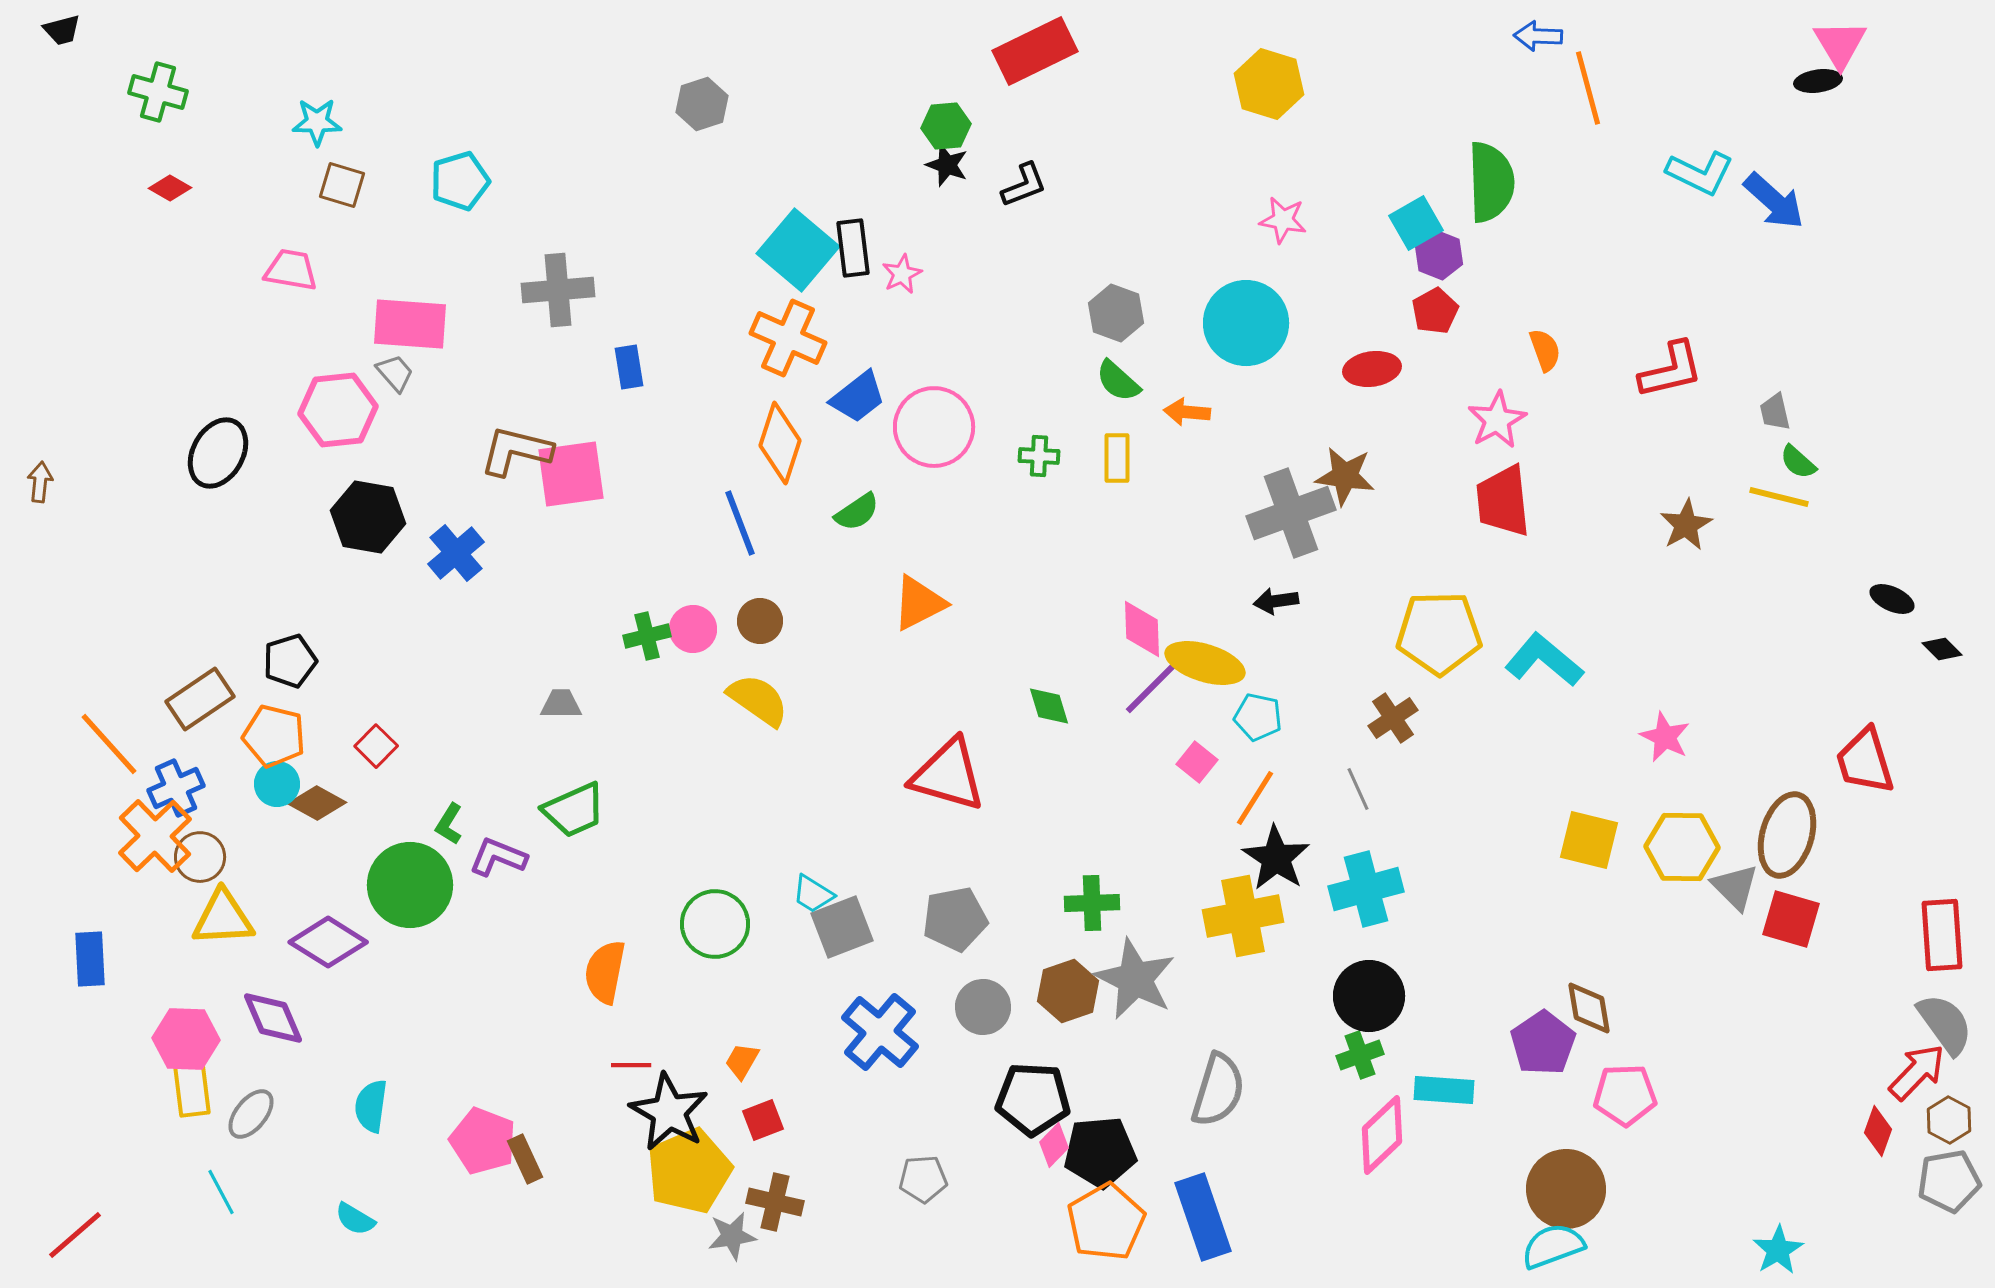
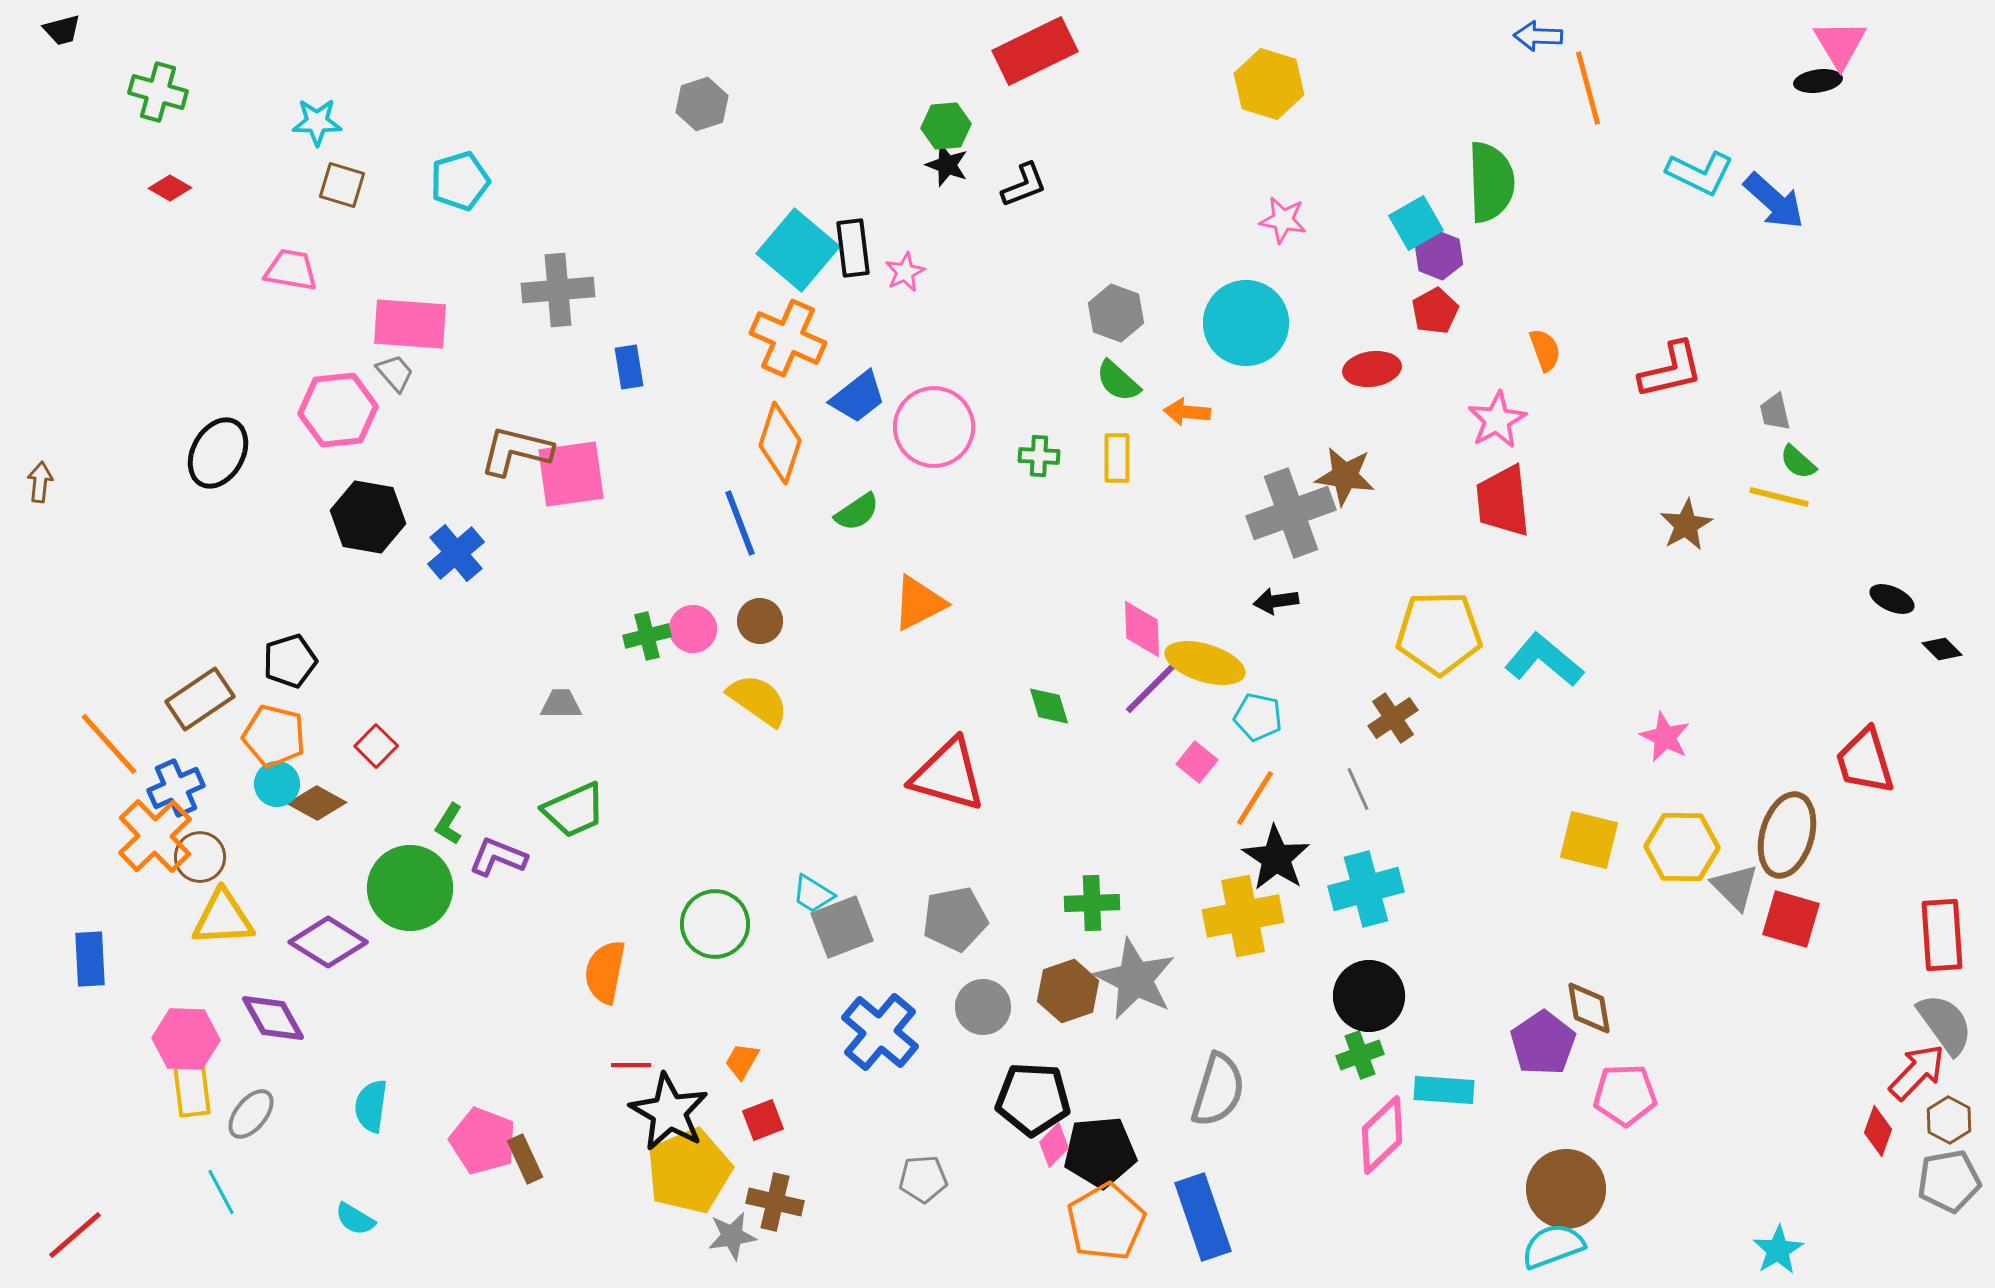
pink star at (902, 274): moved 3 px right, 2 px up
green circle at (410, 885): moved 3 px down
purple diamond at (273, 1018): rotated 6 degrees counterclockwise
